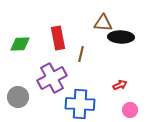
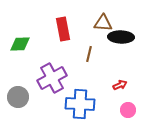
red rectangle: moved 5 px right, 9 px up
brown line: moved 8 px right
pink circle: moved 2 px left
